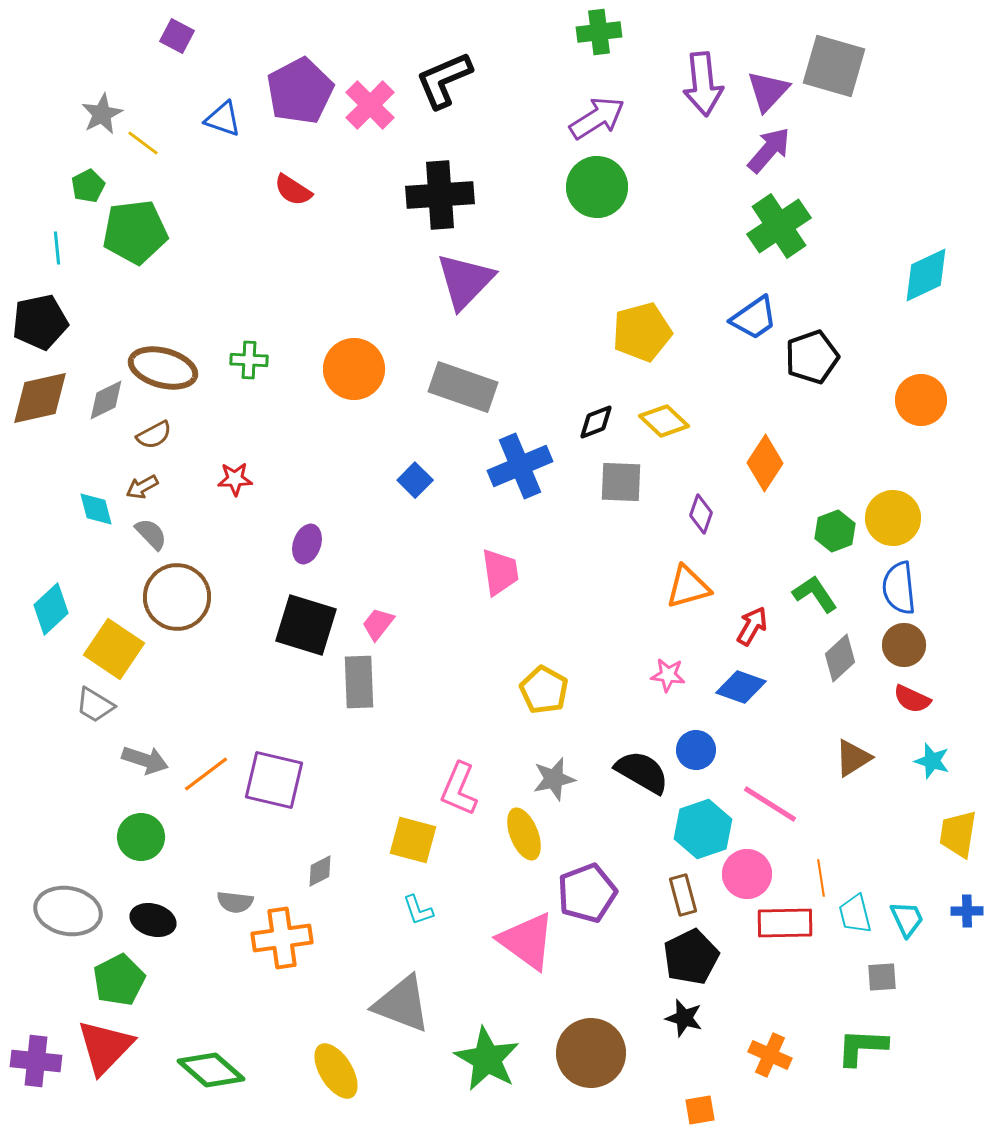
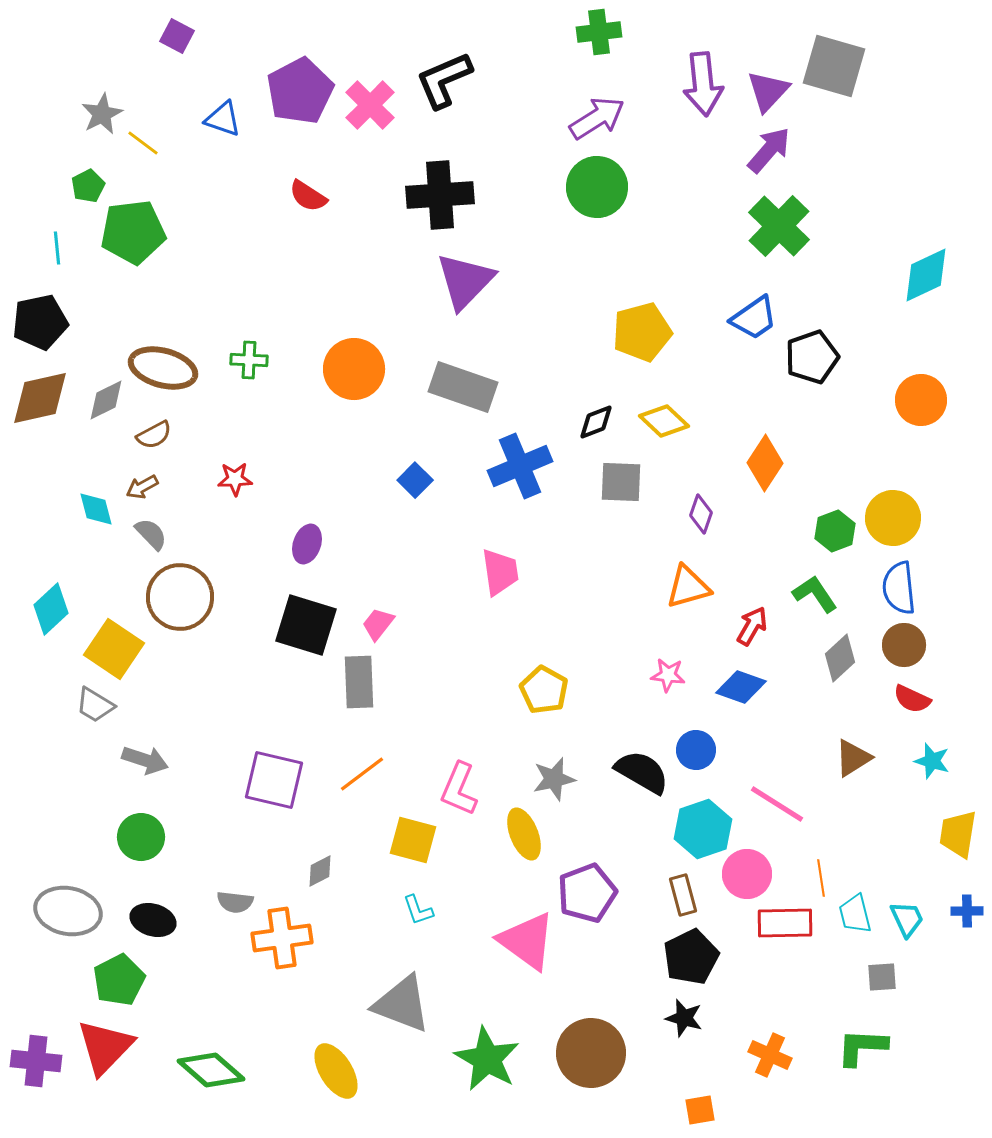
red semicircle at (293, 190): moved 15 px right, 6 px down
green cross at (779, 226): rotated 12 degrees counterclockwise
green pentagon at (135, 232): moved 2 px left
brown circle at (177, 597): moved 3 px right
orange line at (206, 774): moved 156 px right
pink line at (770, 804): moved 7 px right
